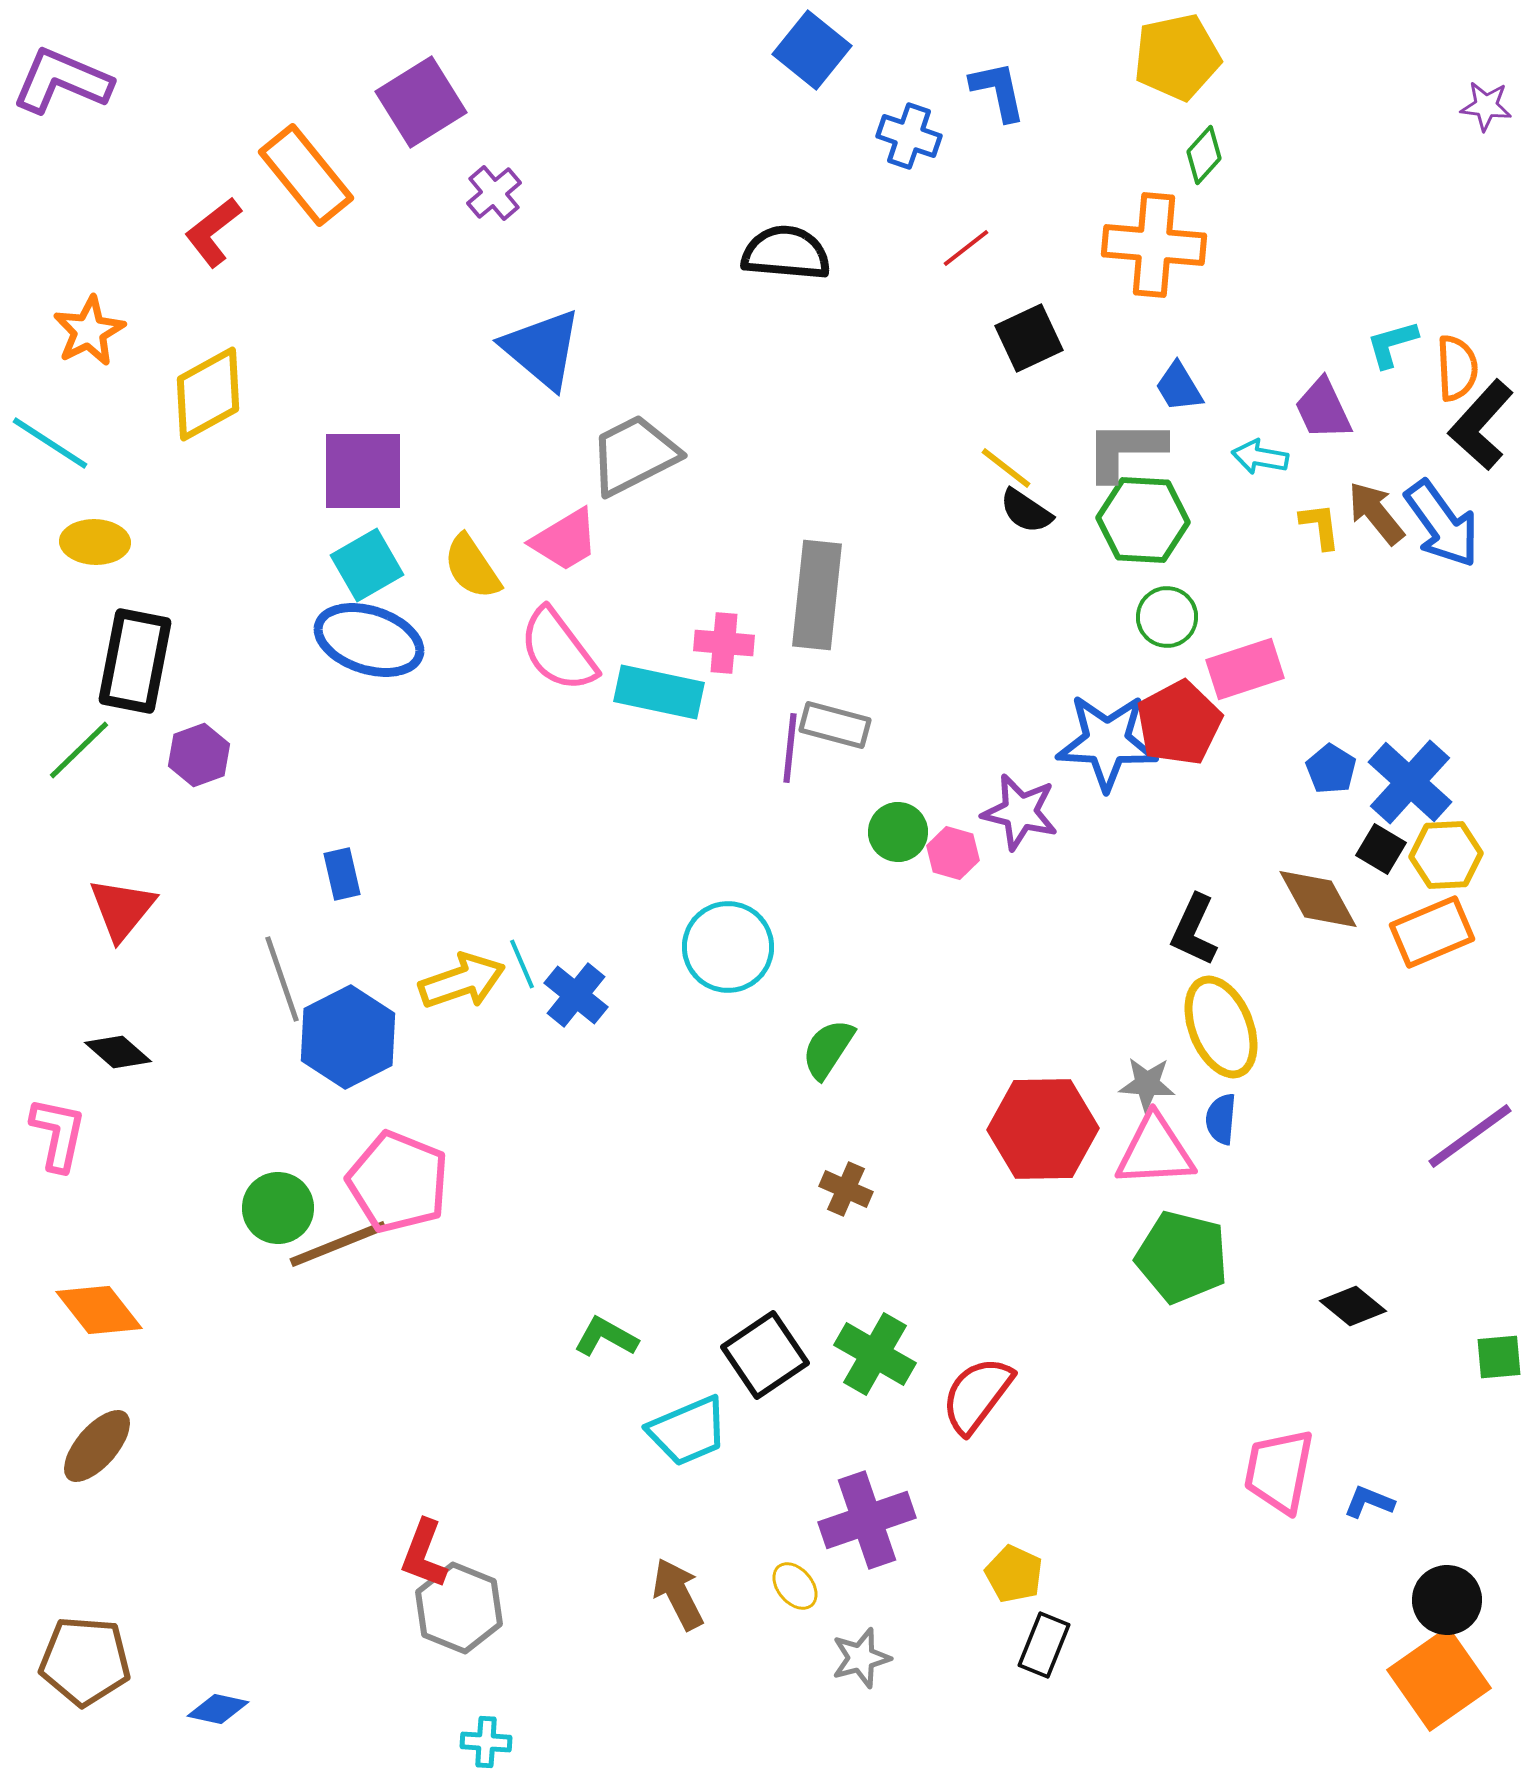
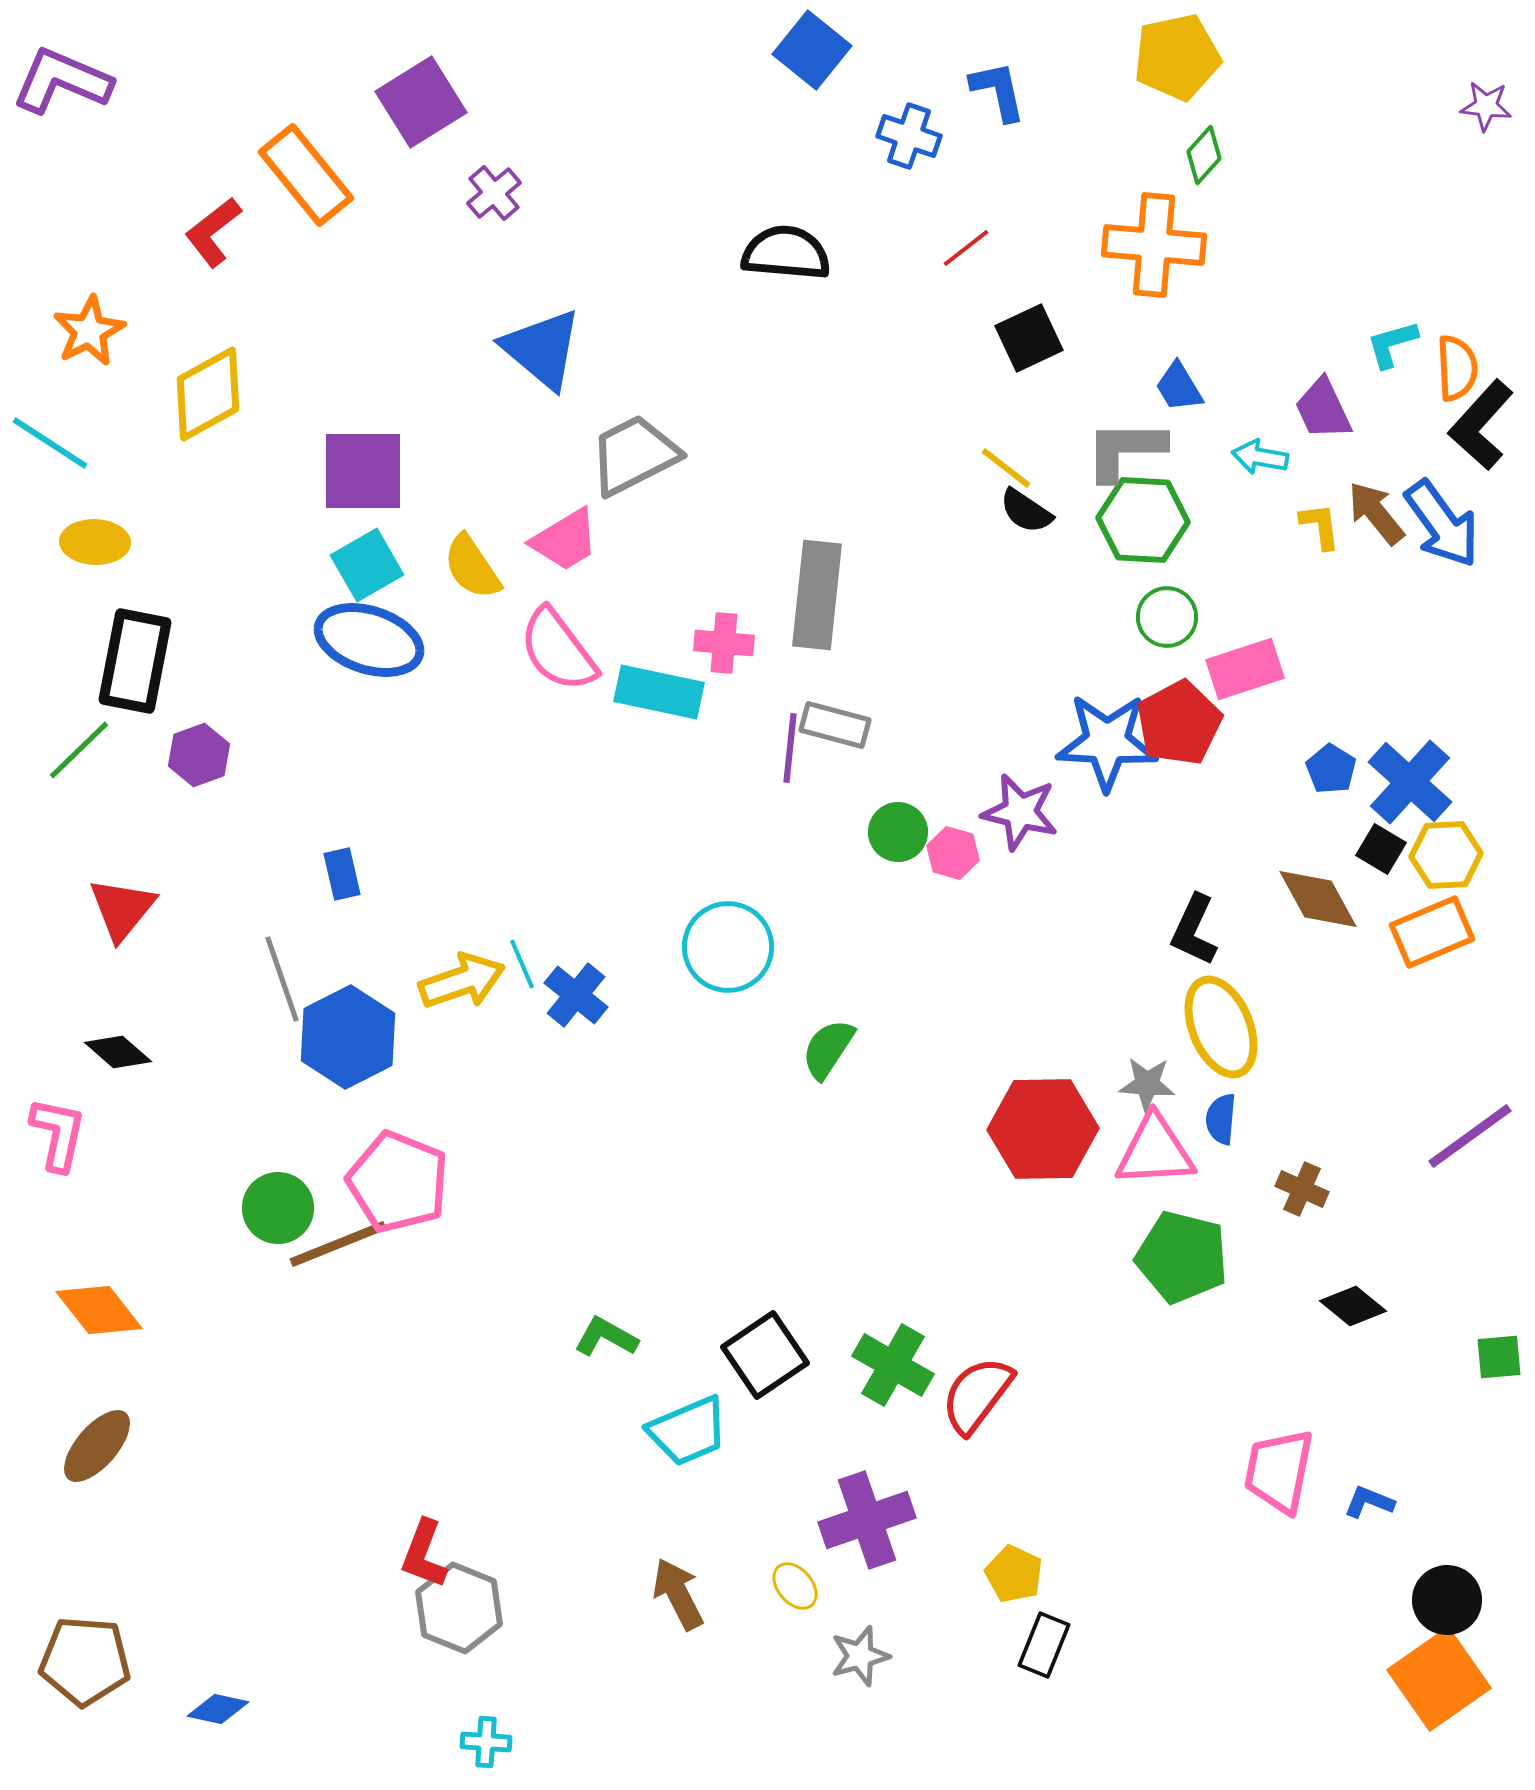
brown cross at (846, 1189): moved 456 px right
green cross at (875, 1354): moved 18 px right, 11 px down
gray star at (861, 1658): moved 1 px left, 2 px up
